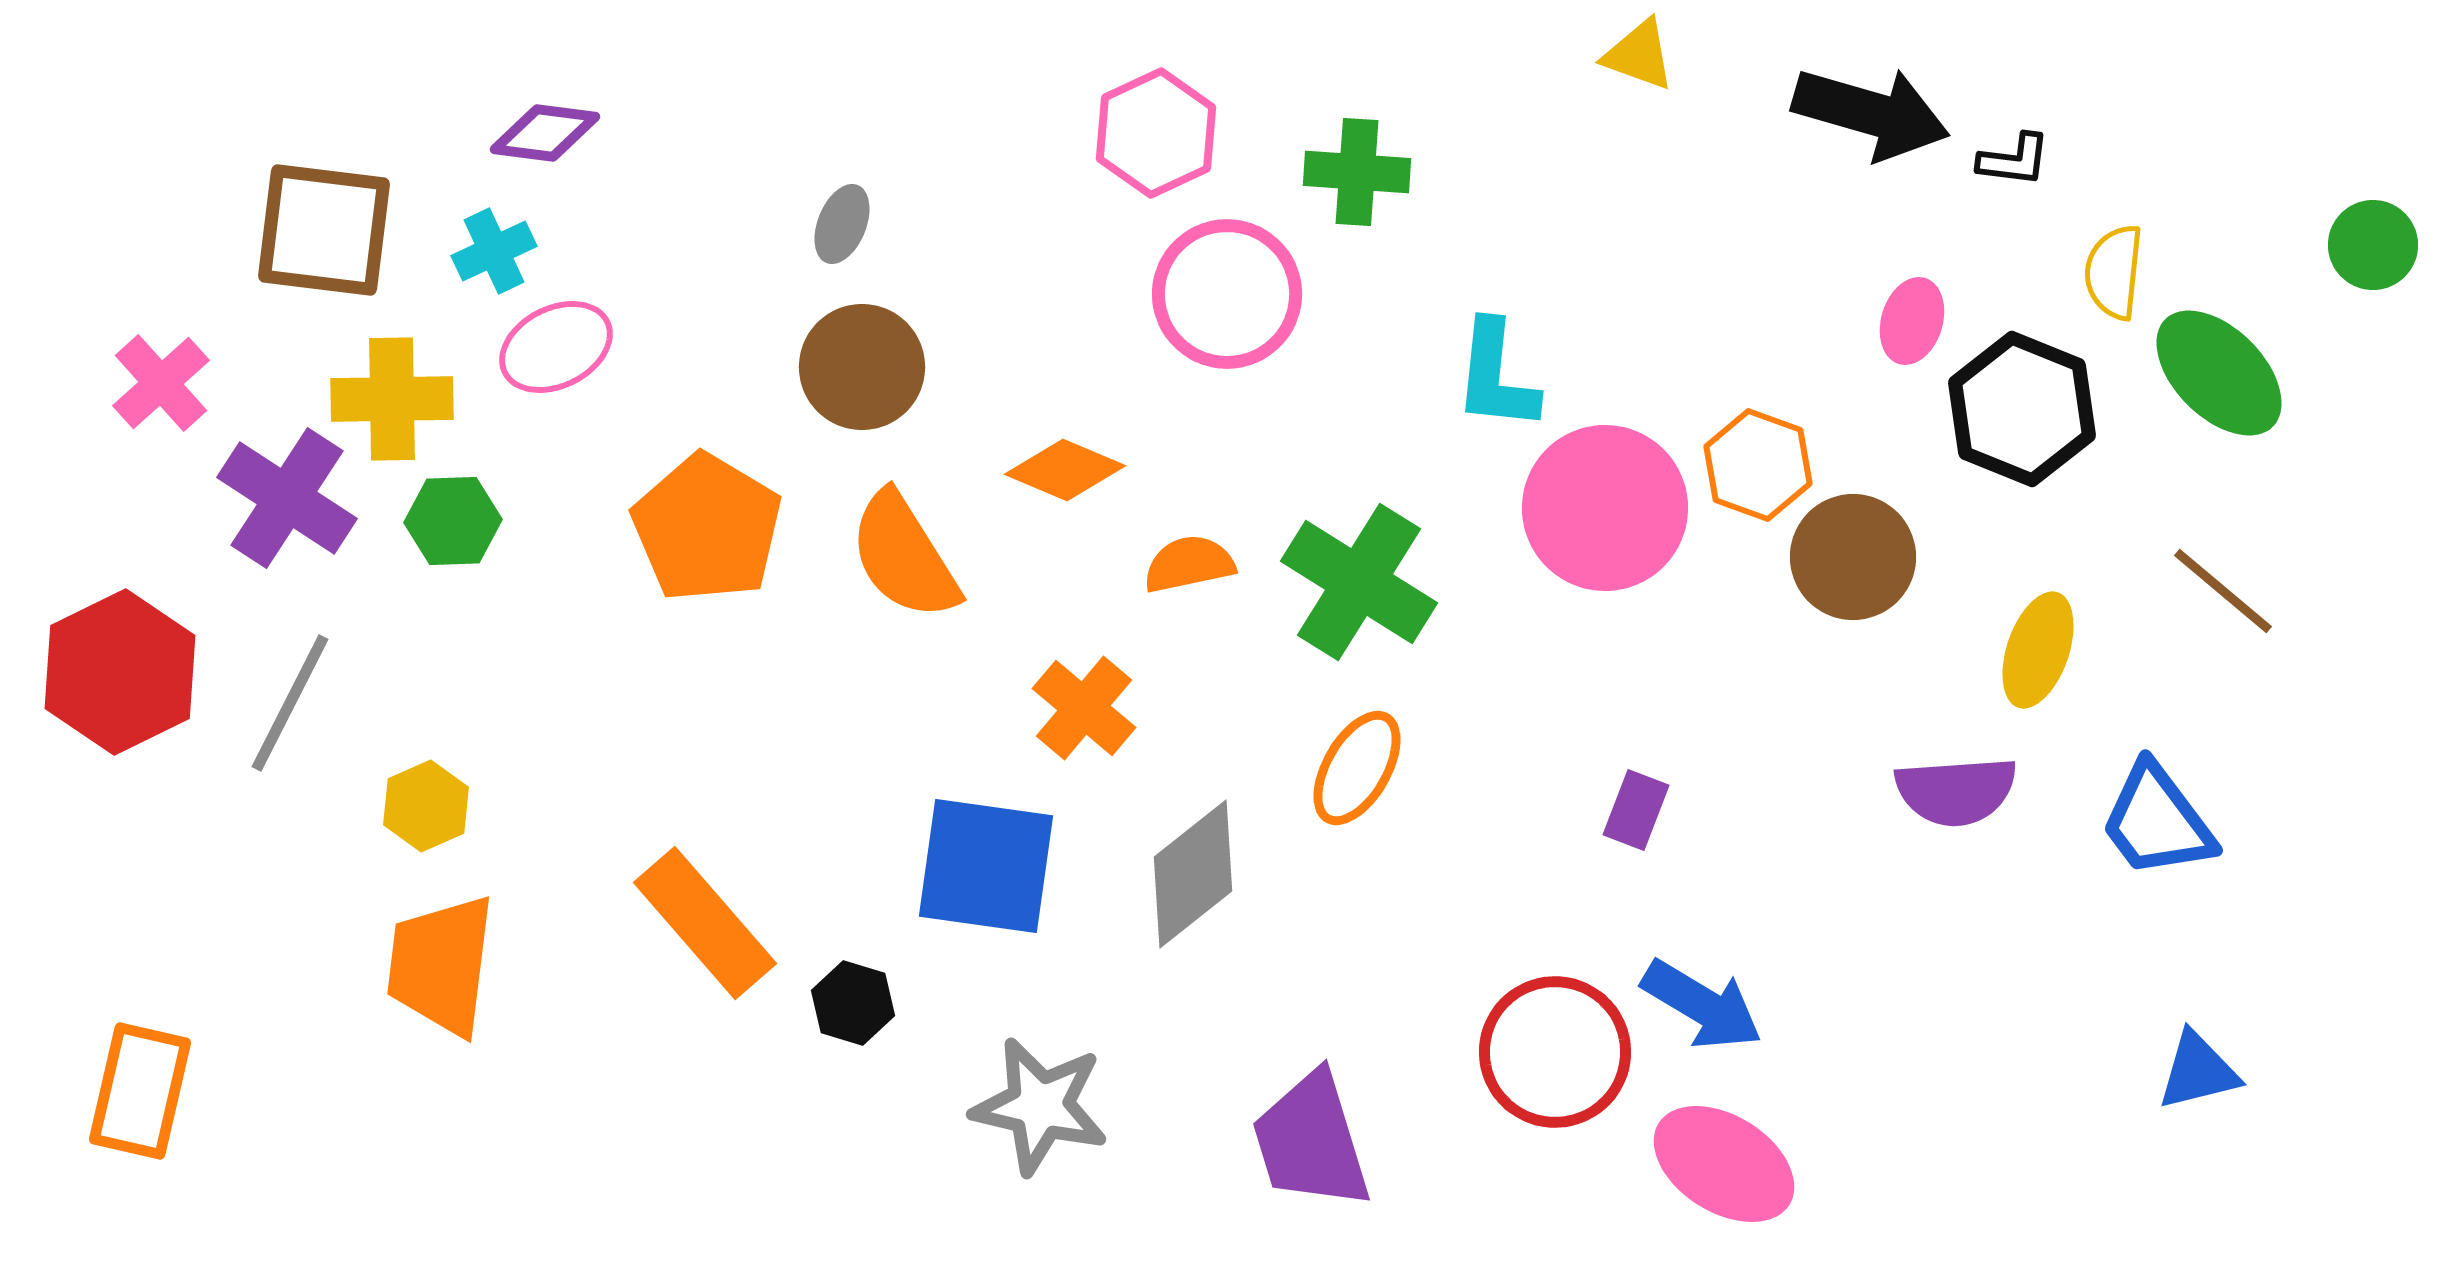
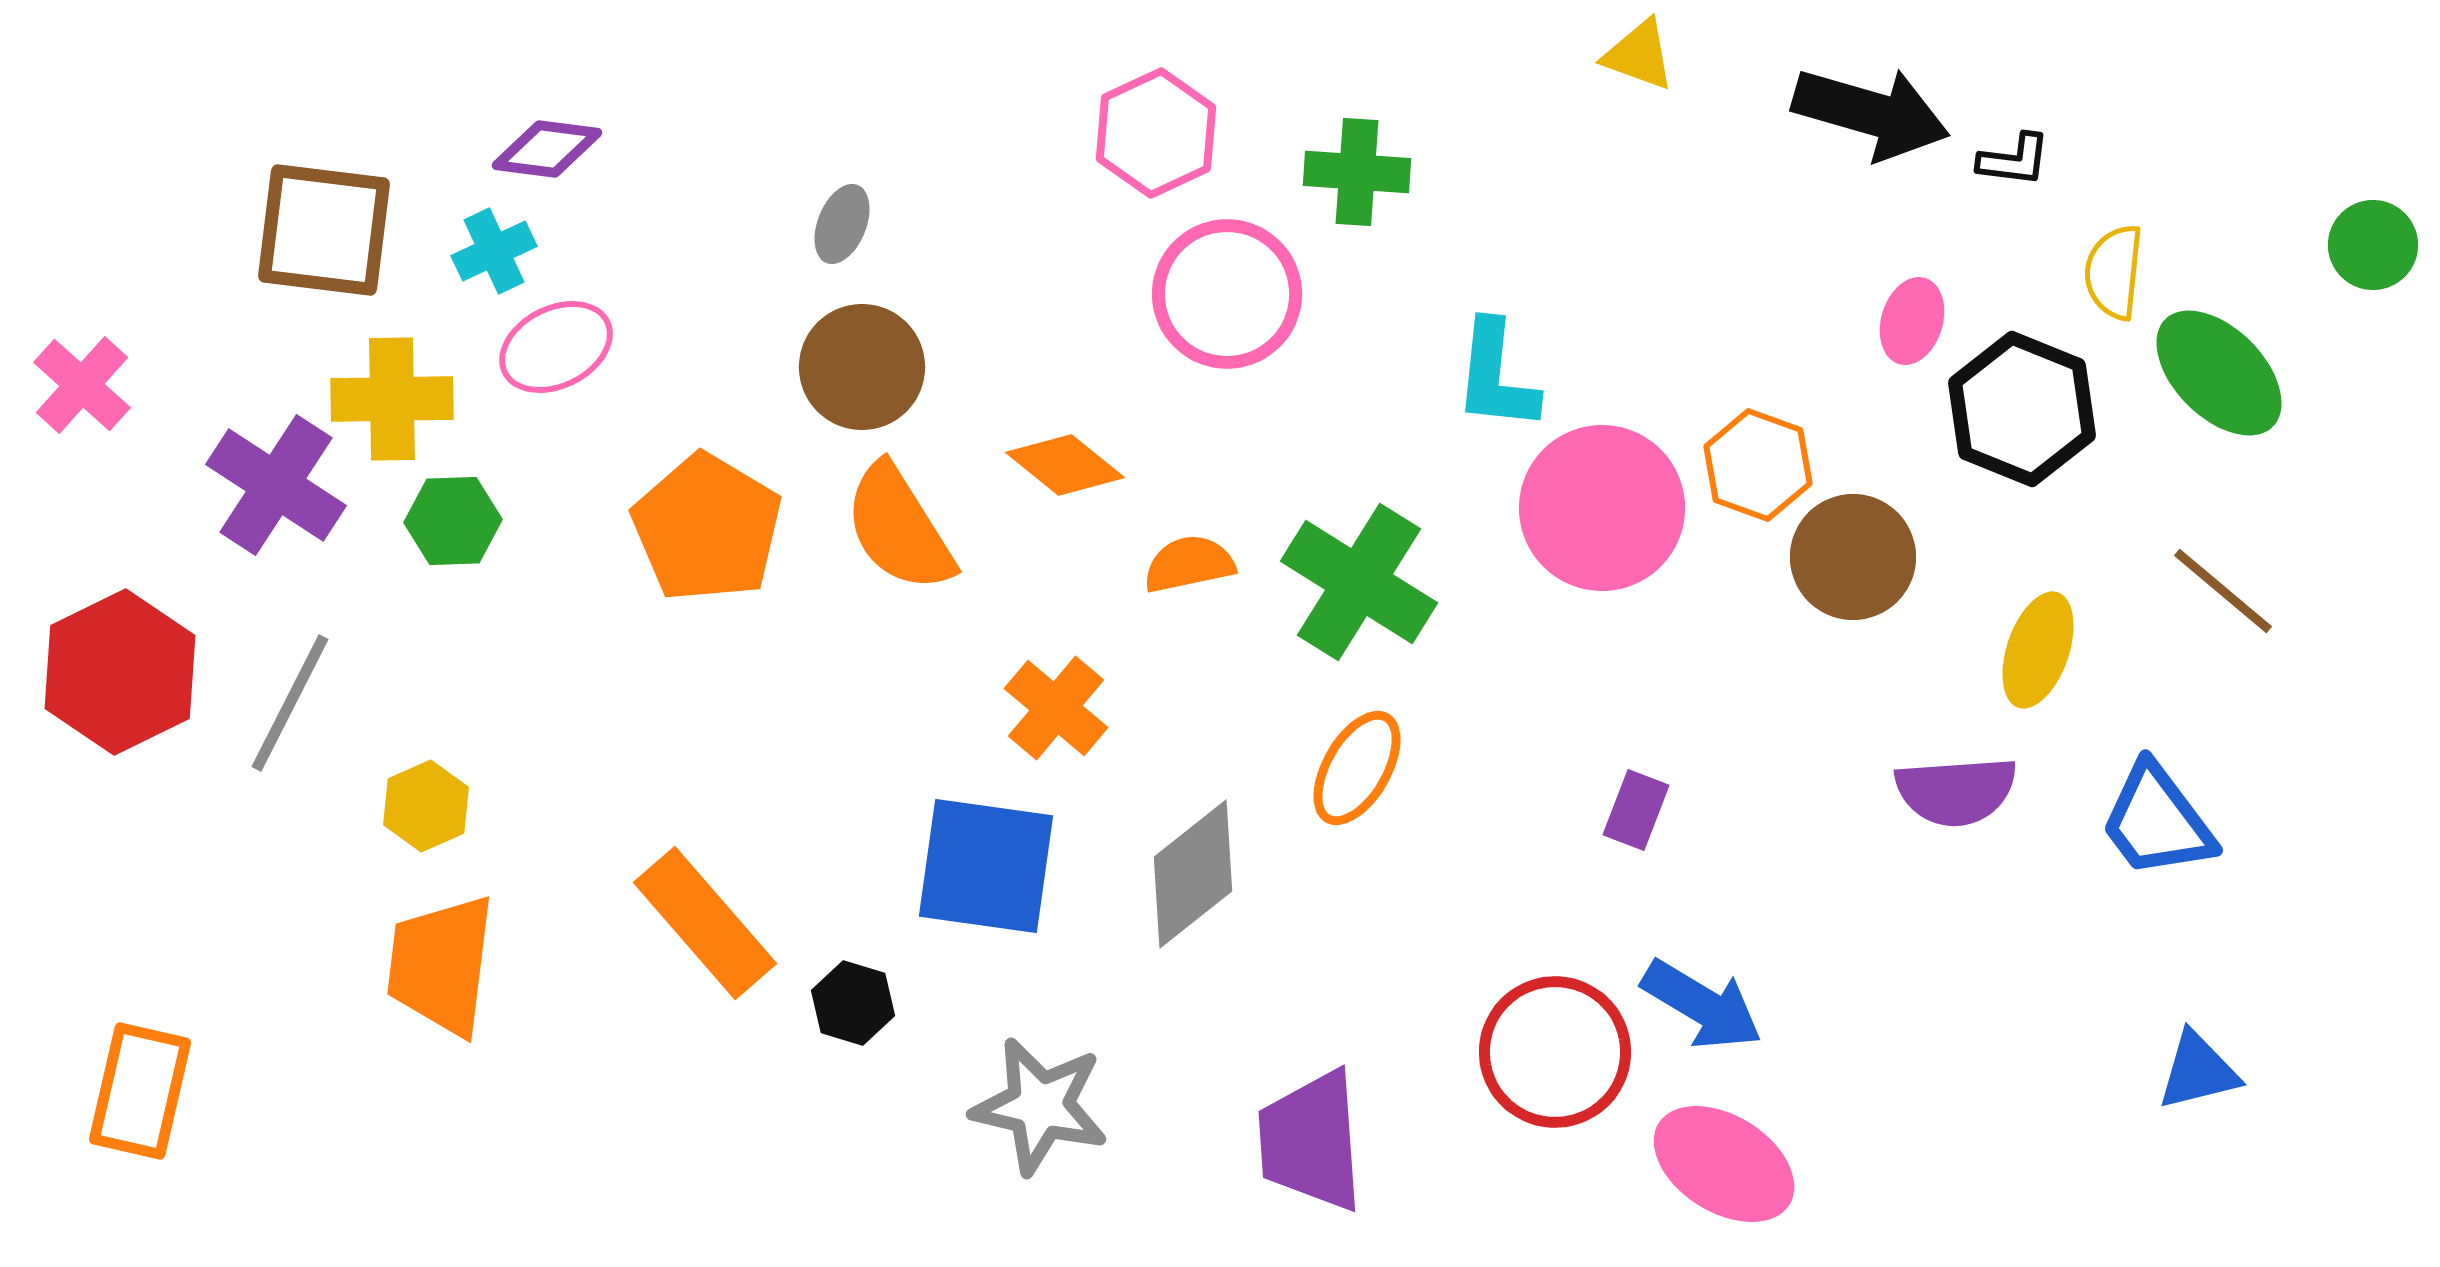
purple diamond at (545, 133): moved 2 px right, 16 px down
pink cross at (161, 383): moved 79 px left, 2 px down; rotated 6 degrees counterclockwise
orange diamond at (1065, 470): moved 5 px up; rotated 16 degrees clockwise
purple cross at (287, 498): moved 11 px left, 13 px up
pink circle at (1605, 508): moved 3 px left
orange semicircle at (904, 556): moved 5 px left, 28 px up
orange cross at (1084, 708): moved 28 px left
purple trapezoid at (1311, 1141): rotated 13 degrees clockwise
